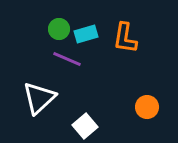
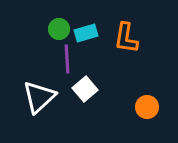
cyan rectangle: moved 1 px up
orange L-shape: moved 1 px right
purple line: rotated 64 degrees clockwise
white triangle: moved 1 px up
white square: moved 37 px up
